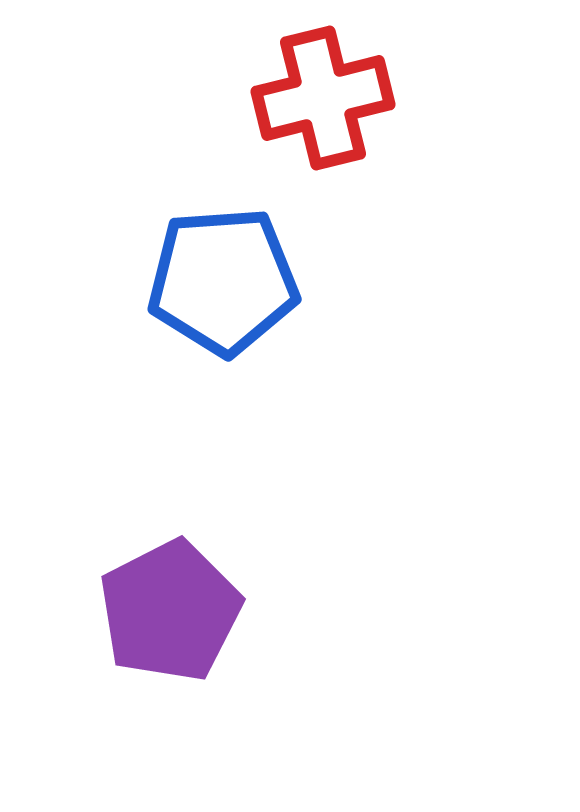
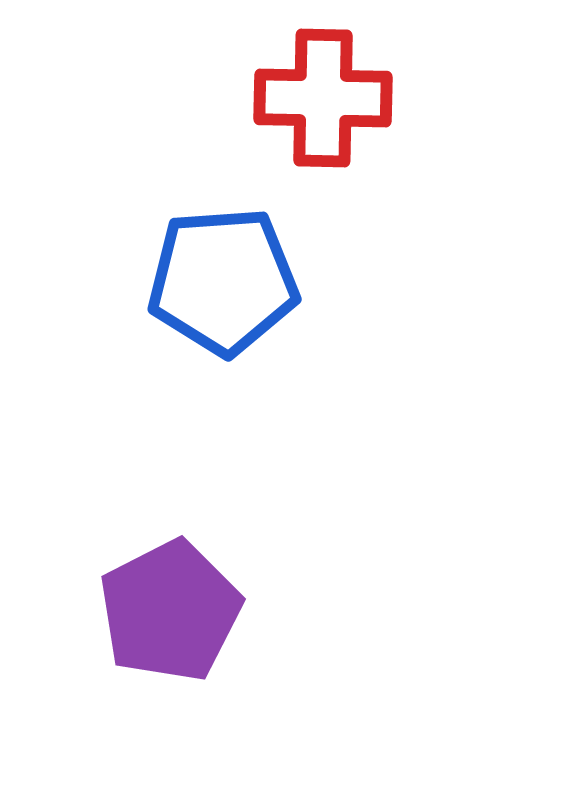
red cross: rotated 15 degrees clockwise
